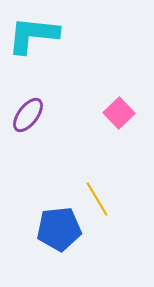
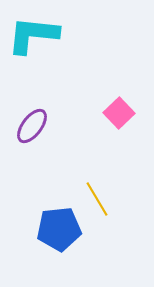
purple ellipse: moved 4 px right, 11 px down
